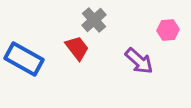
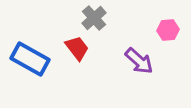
gray cross: moved 2 px up
blue rectangle: moved 6 px right
